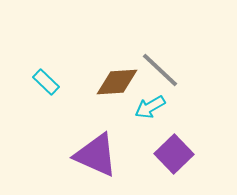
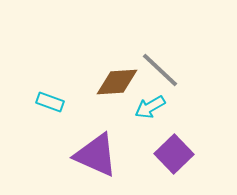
cyan rectangle: moved 4 px right, 20 px down; rotated 24 degrees counterclockwise
